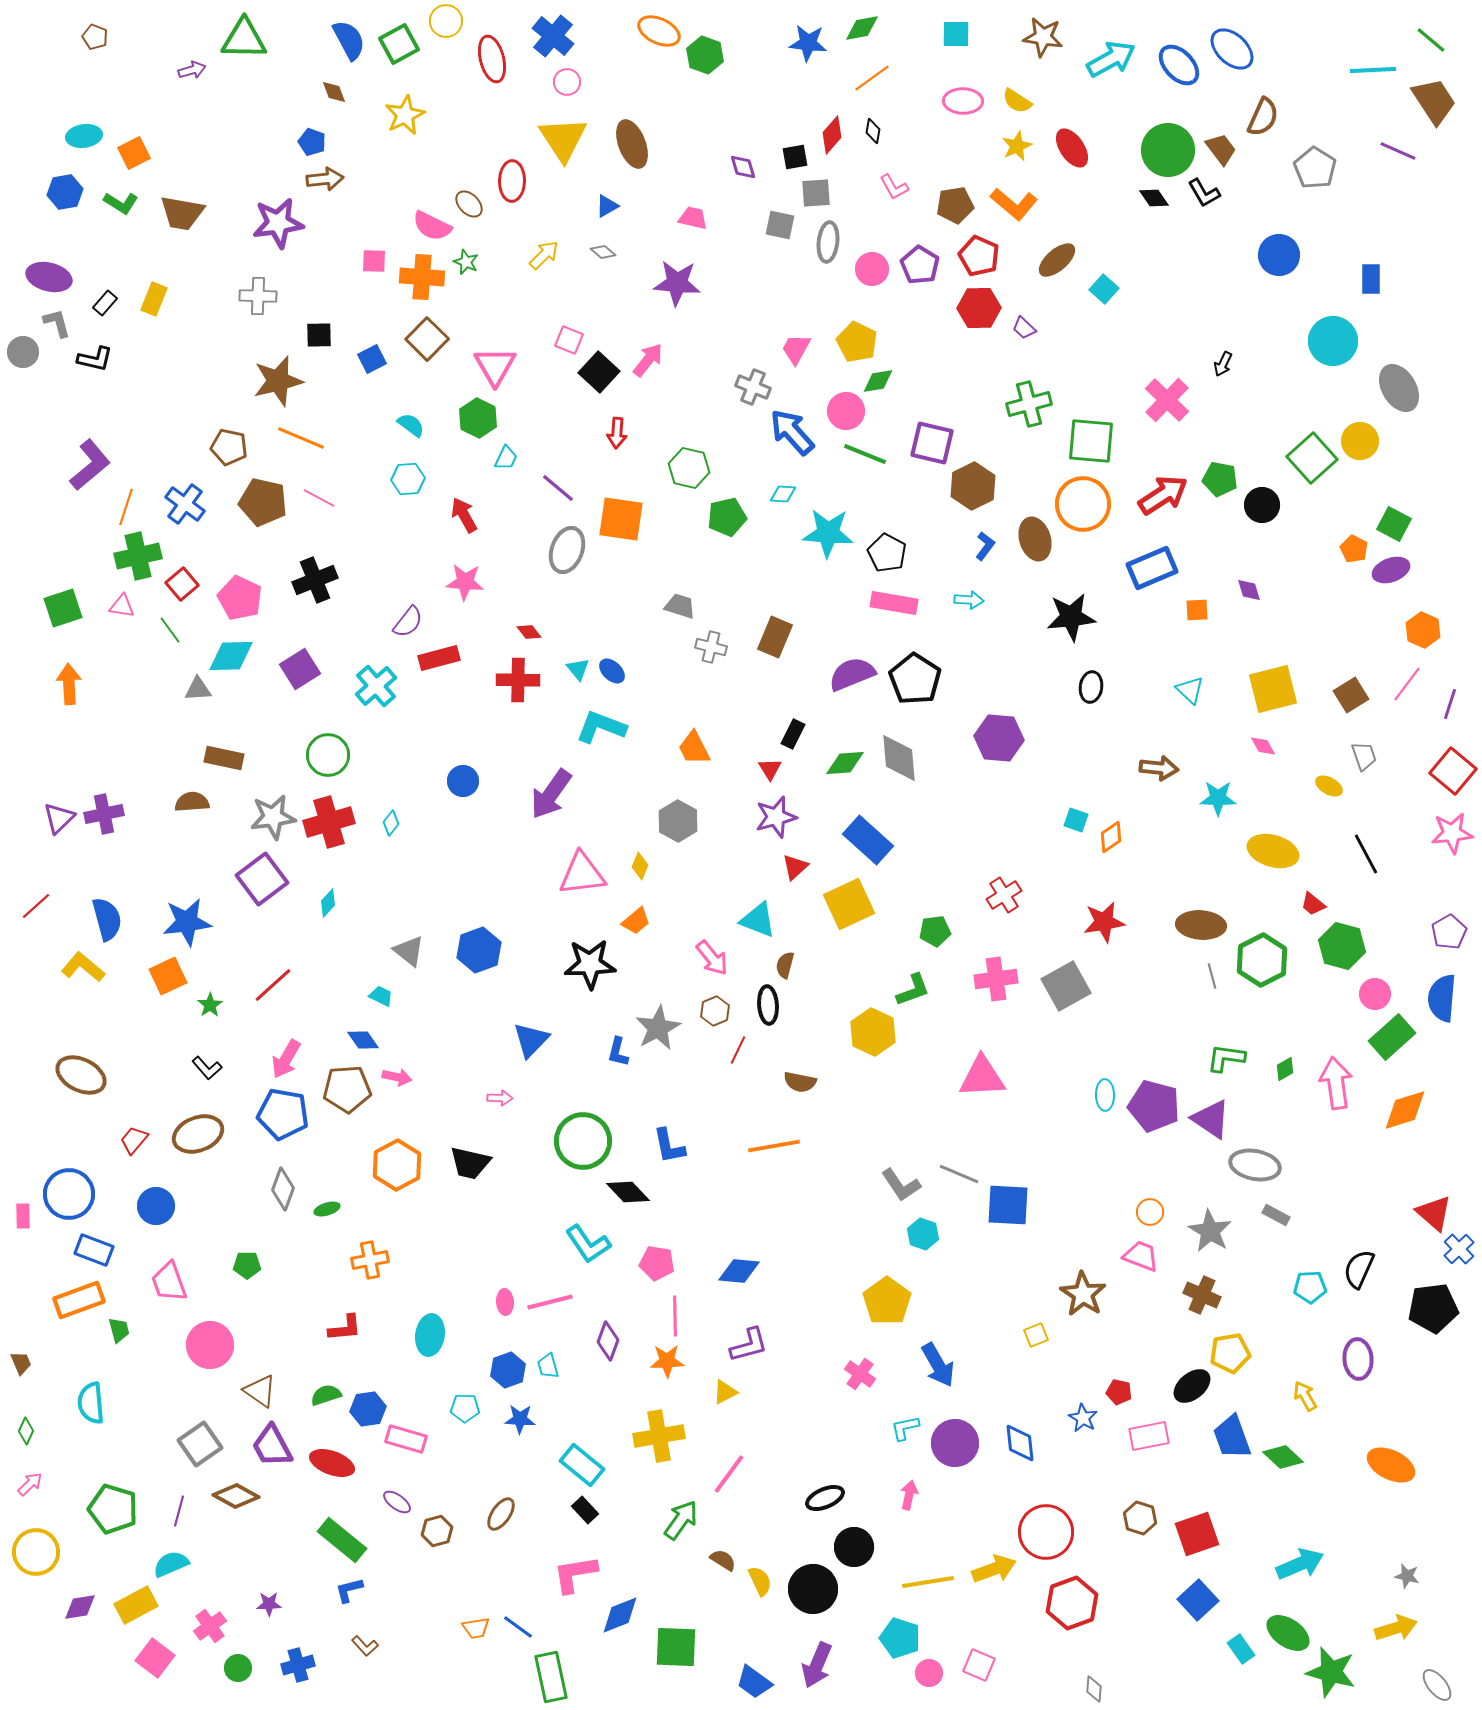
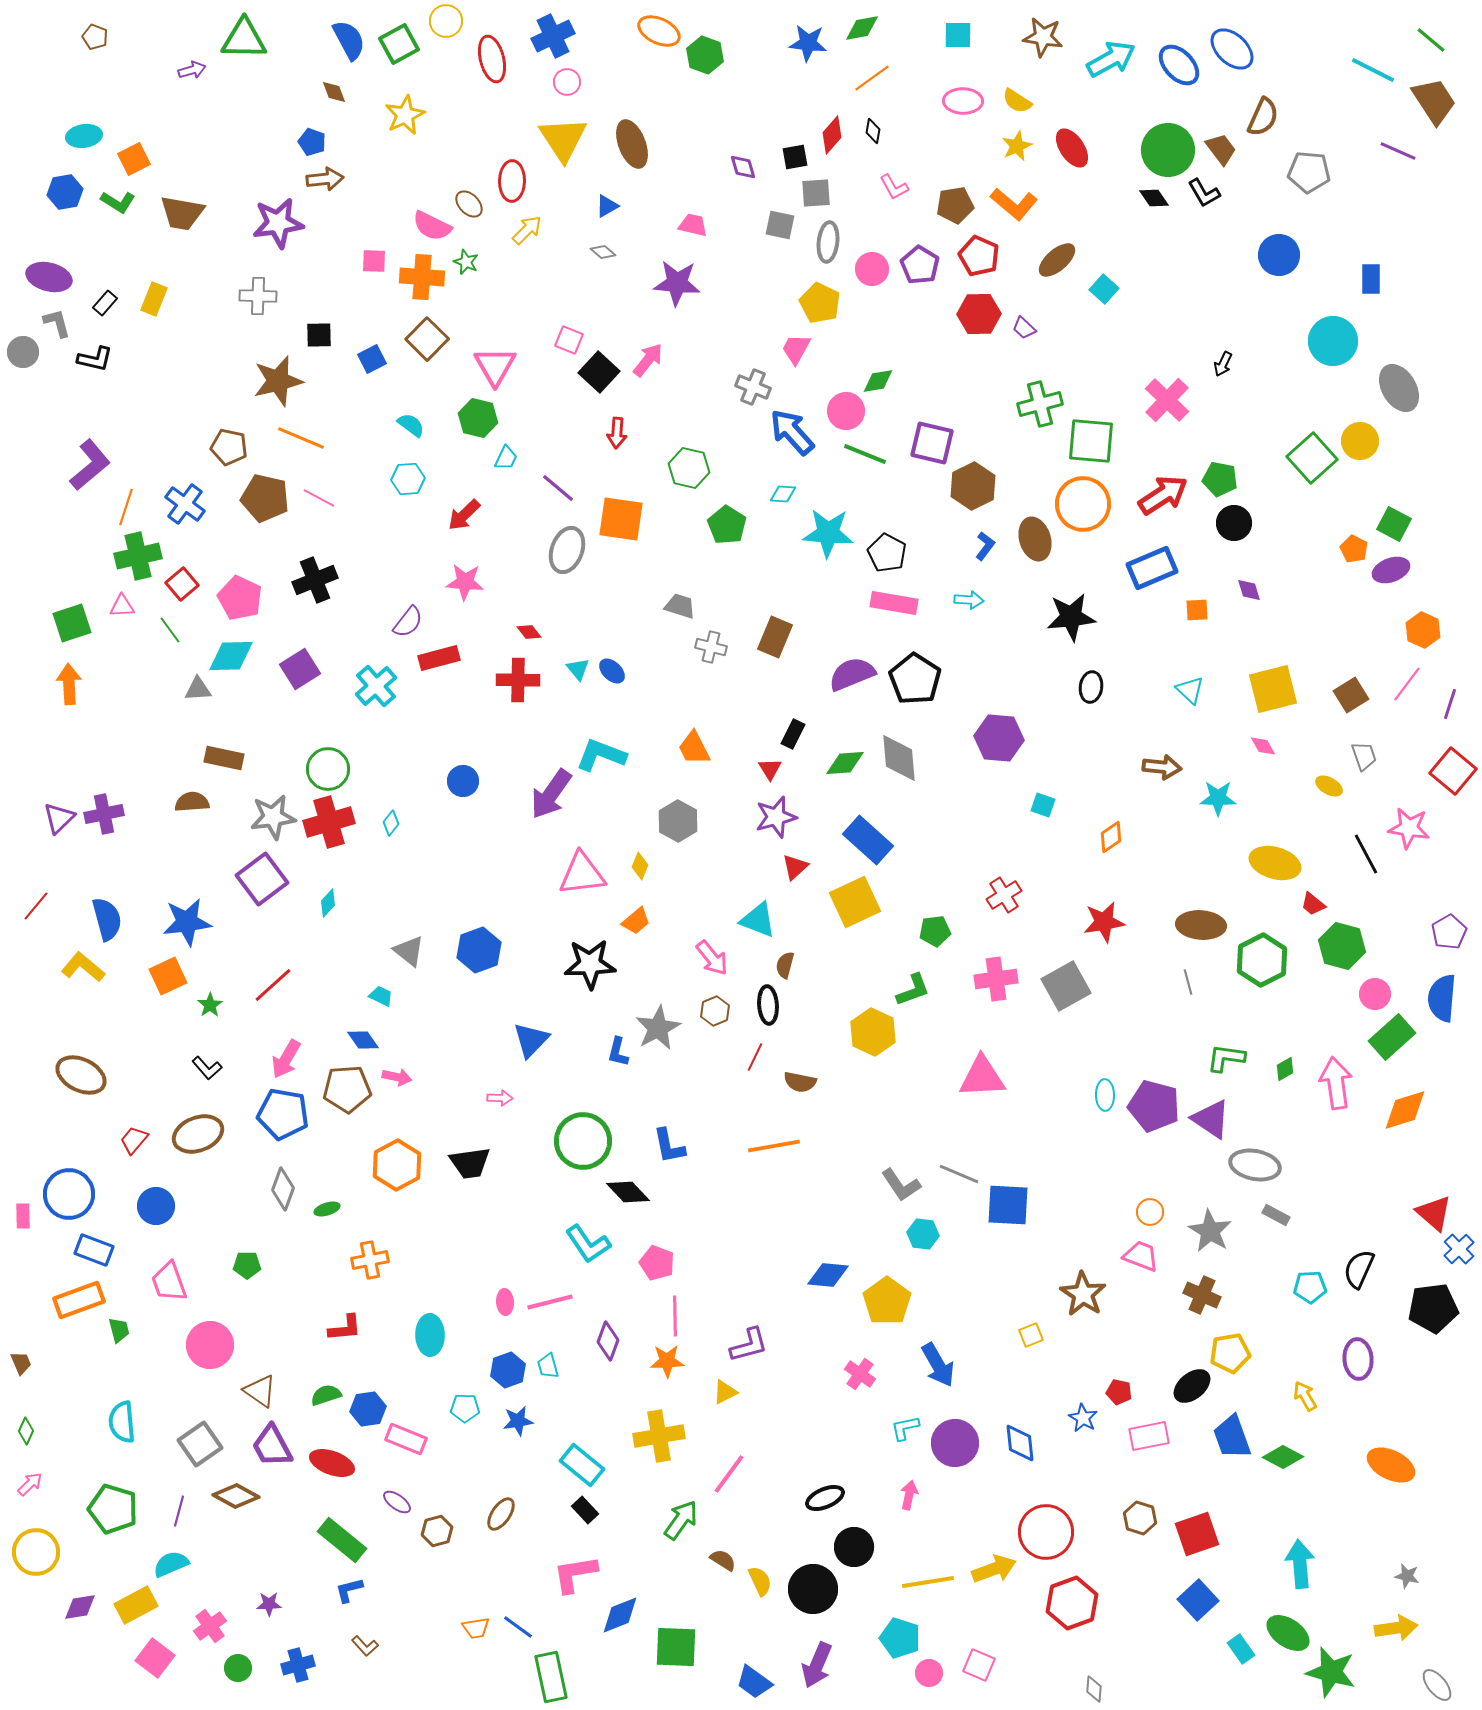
cyan square at (956, 34): moved 2 px right, 1 px down
blue cross at (553, 36): rotated 24 degrees clockwise
cyan line at (1373, 70): rotated 30 degrees clockwise
orange square at (134, 153): moved 6 px down
gray pentagon at (1315, 168): moved 6 px left, 4 px down; rotated 27 degrees counterclockwise
green L-shape at (121, 203): moved 3 px left, 1 px up
pink trapezoid at (693, 218): moved 7 px down
yellow arrow at (544, 255): moved 17 px left, 25 px up
red hexagon at (979, 308): moved 6 px down
yellow pentagon at (857, 342): moved 37 px left, 39 px up
green cross at (1029, 404): moved 11 px right
green hexagon at (478, 418): rotated 12 degrees counterclockwise
brown pentagon at (263, 502): moved 2 px right, 4 px up
black circle at (1262, 505): moved 28 px left, 18 px down
red arrow at (464, 515): rotated 105 degrees counterclockwise
green pentagon at (727, 517): moved 8 px down; rotated 27 degrees counterclockwise
pink triangle at (122, 606): rotated 12 degrees counterclockwise
green square at (63, 608): moved 9 px right, 15 px down
cyan L-shape at (601, 727): moved 28 px down
green circle at (328, 755): moved 14 px down
brown arrow at (1159, 768): moved 3 px right, 1 px up
cyan square at (1076, 820): moved 33 px left, 15 px up
pink star at (1452, 833): moved 43 px left, 5 px up; rotated 15 degrees clockwise
yellow ellipse at (1273, 851): moved 2 px right, 12 px down
yellow square at (849, 904): moved 6 px right, 2 px up
red line at (36, 906): rotated 8 degrees counterclockwise
gray line at (1212, 976): moved 24 px left, 6 px down
red line at (738, 1050): moved 17 px right, 7 px down
black trapezoid at (470, 1163): rotated 21 degrees counterclockwise
cyan hexagon at (923, 1234): rotated 12 degrees counterclockwise
pink pentagon at (657, 1263): rotated 12 degrees clockwise
blue diamond at (739, 1271): moved 89 px right, 4 px down
cyan ellipse at (430, 1335): rotated 9 degrees counterclockwise
yellow square at (1036, 1335): moved 5 px left
cyan semicircle at (91, 1403): moved 31 px right, 19 px down
blue star at (520, 1419): moved 2 px left, 2 px down; rotated 12 degrees counterclockwise
pink rectangle at (406, 1439): rotated 6 degrees clockwise
green diamond at (1283, 1457): rotated 15 degrees counterclockwise
cyan arrow at (1300, 1564): rotated 72 degrees counterclockwise
yellow arrow at (1396, 1628): rotated 9 degrees clockwise
